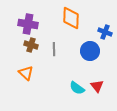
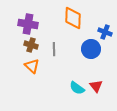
orange diamond: moved 2 px right
blue circle: moved 1 px right, 2 px up
orange triangle: moved 6 px right, 7 px up
red triangle: moved 1 px left
